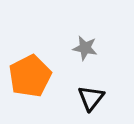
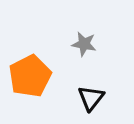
gray star: moved 1 px left, 4 px up
